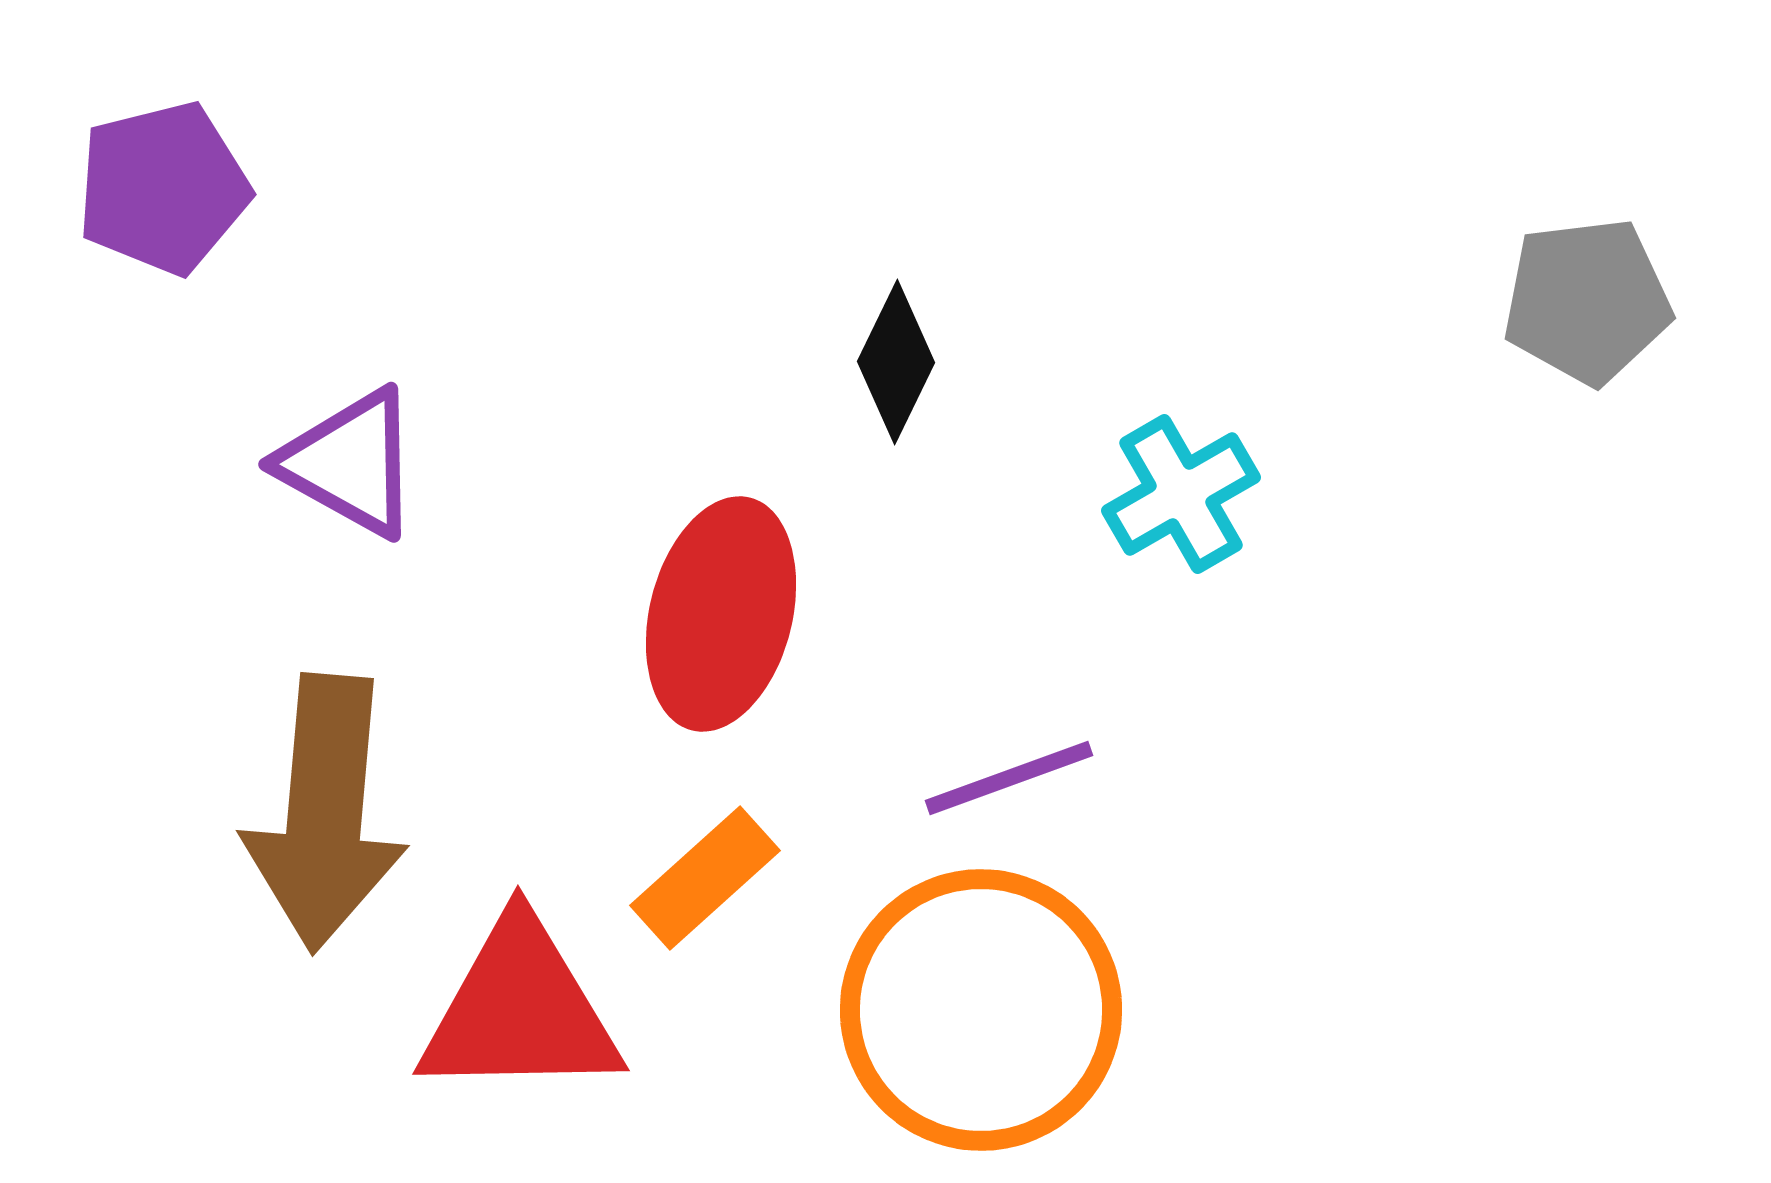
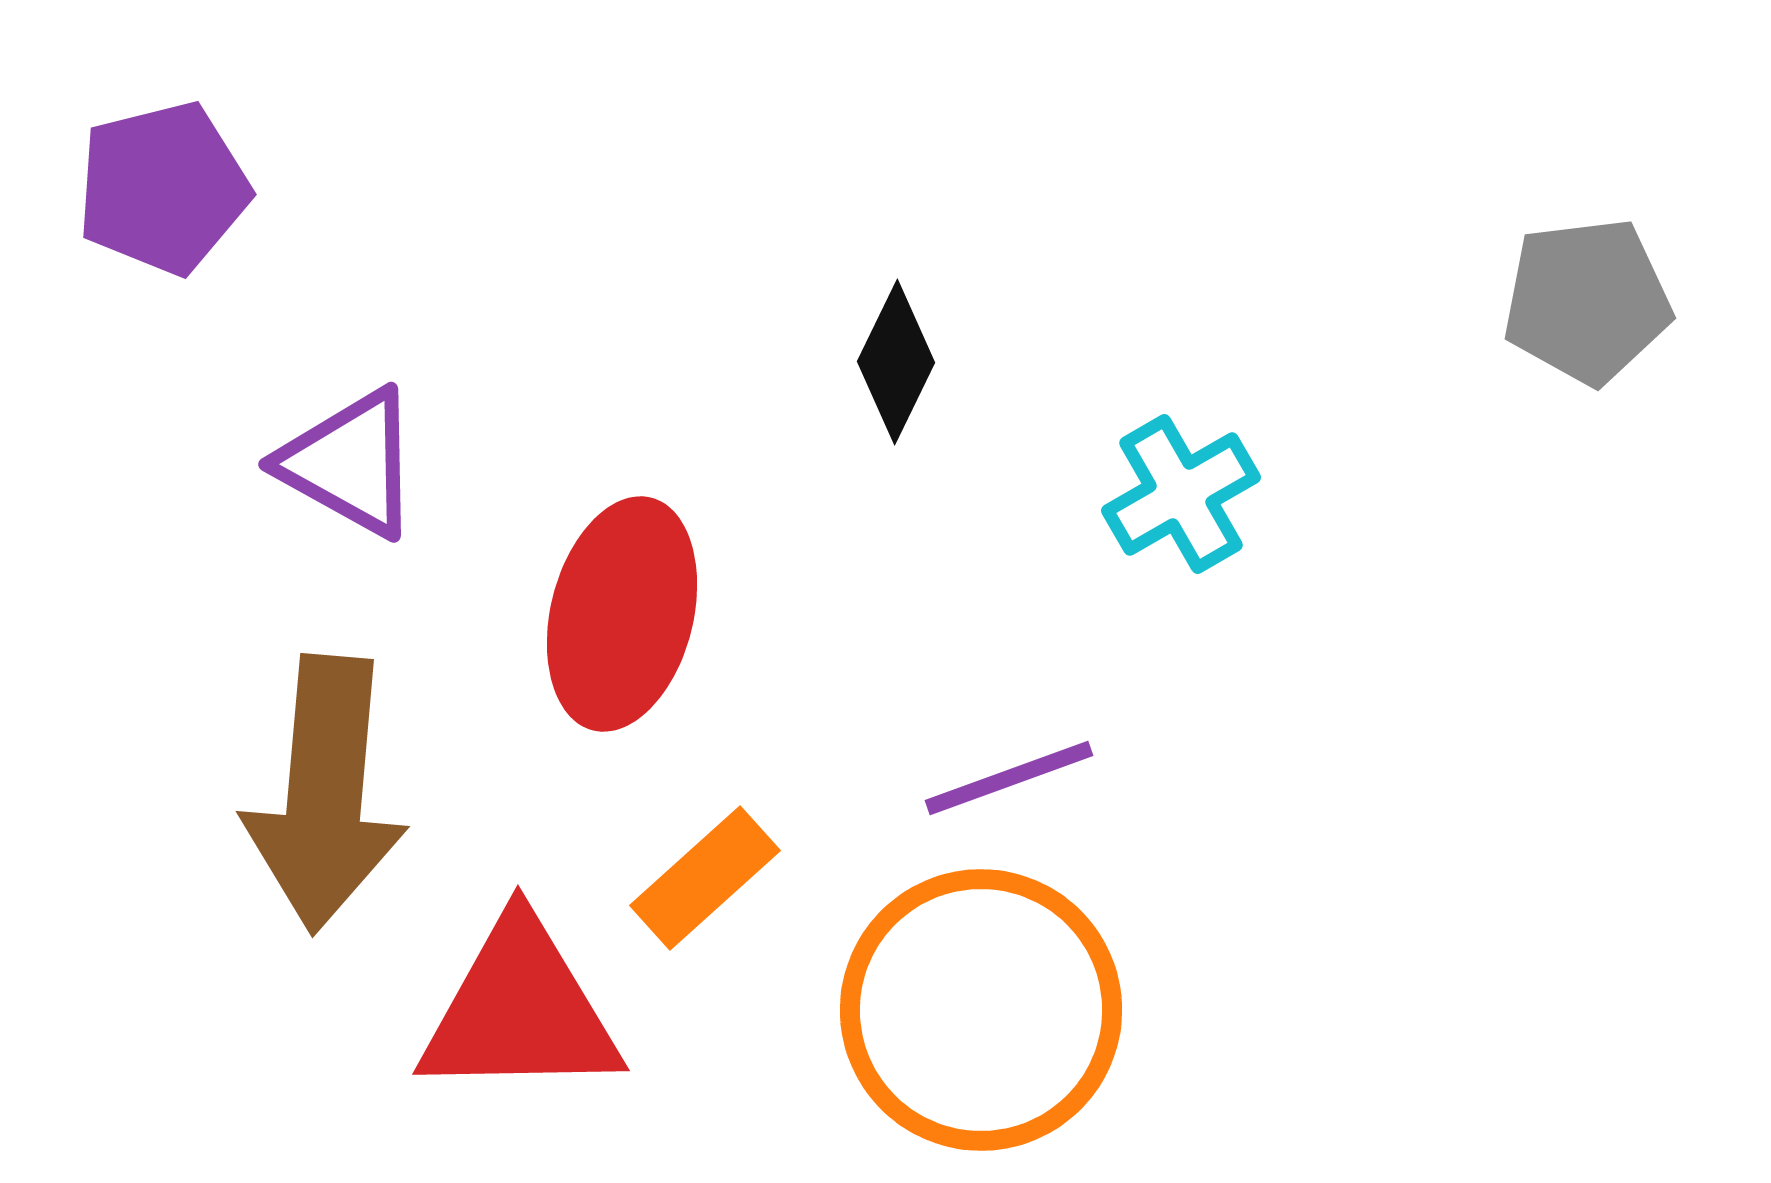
red ellipse: moved 99 px left
brown arrow: moved 19 px up
